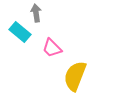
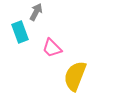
gray arrow: moved 1 px up; rotated 36 degrees clockwise
cyan rectangle: rotated 30 degrees clockwise
